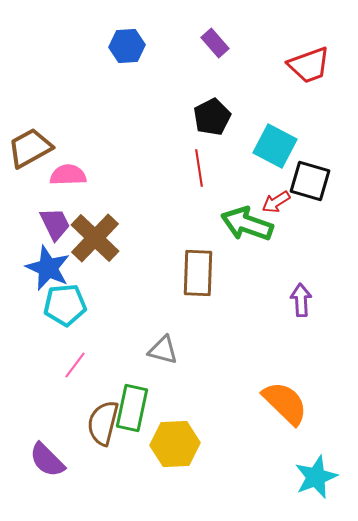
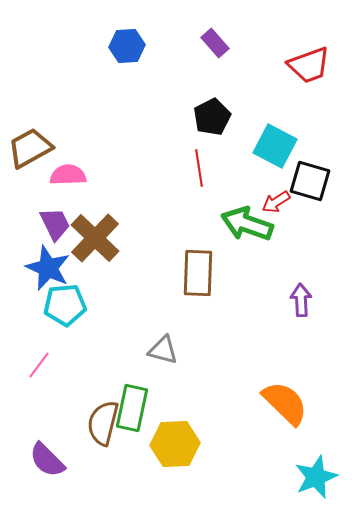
pink line: moved 36 px left
